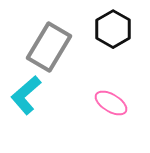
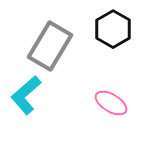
gray rectangle: moved 1 px right, 1 px up
